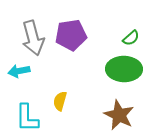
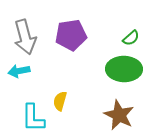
gray arrow: moved 8 px left, 1 px up
cyan L-shape: moved 6 px right
